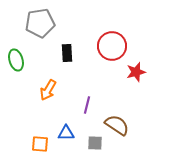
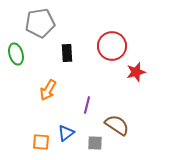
green ellipse: moved 6 px up
blue triangle: rotated 36 degrees counterclockwise
orange square: moved 1 px right, 2 px up
